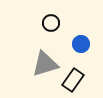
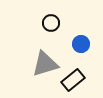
black rectangle: rotated 15 degrees clockwise
